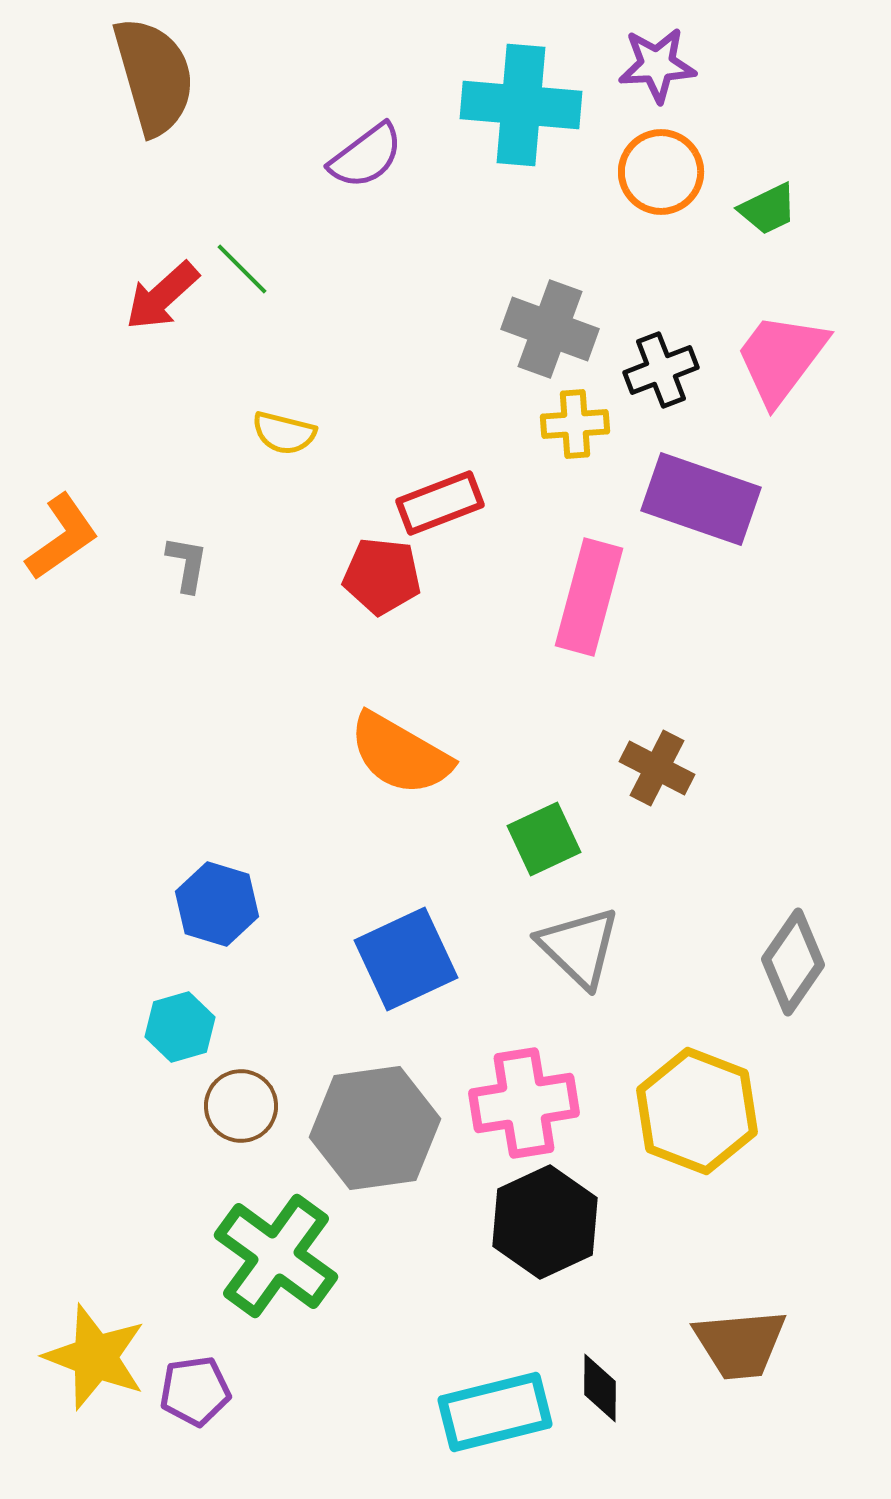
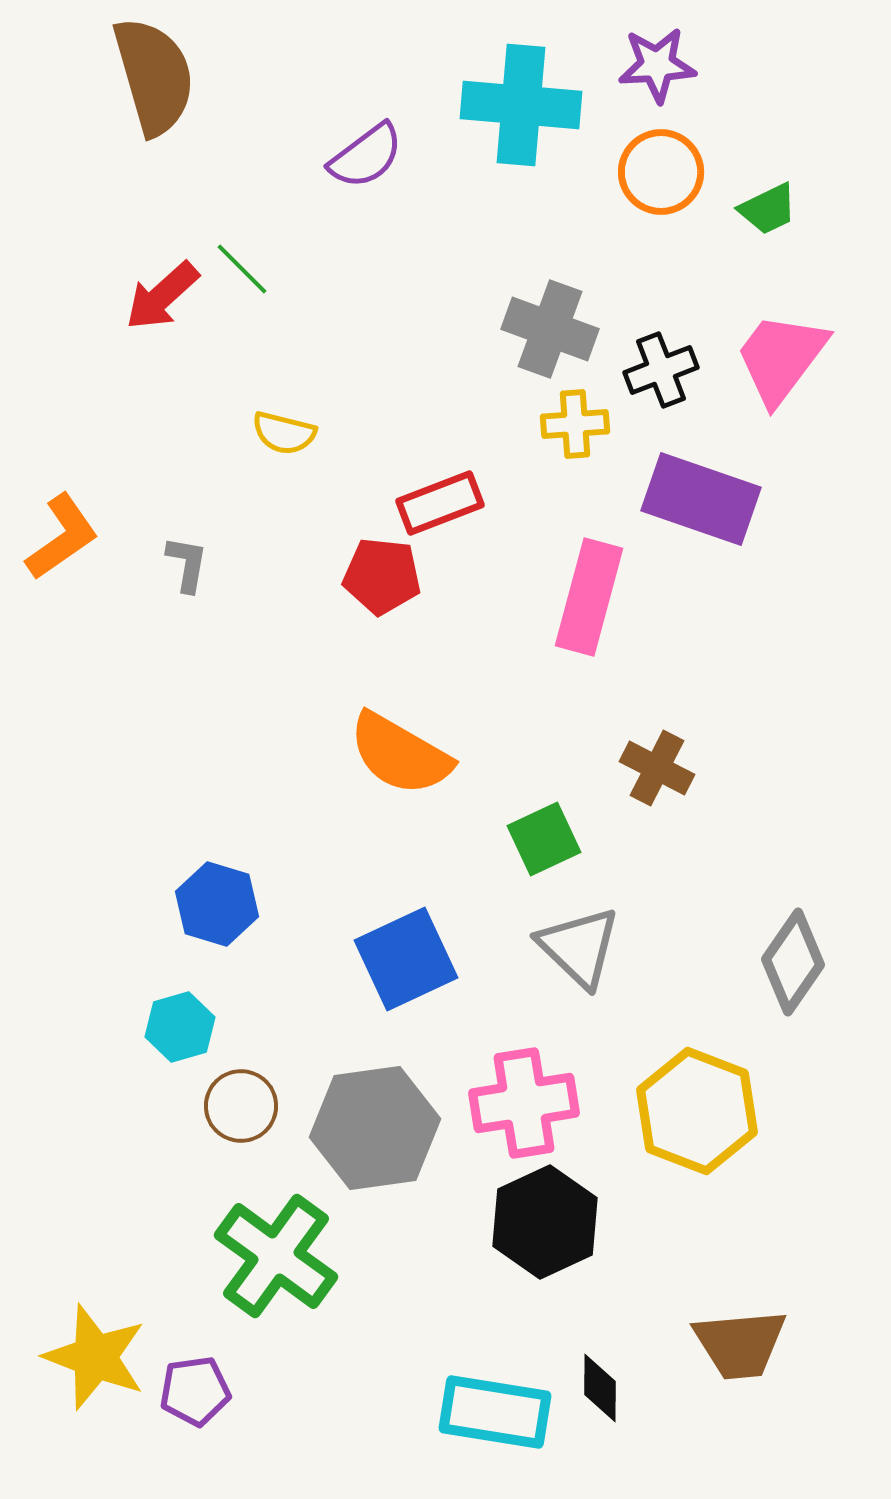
cyan rectangle: rotated 23 degrees clockwise
